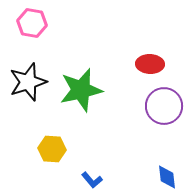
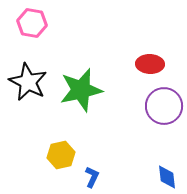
black star: rotated 27 degrees counterclockwise
yellow hexagon: moved 9 px right, 6 px down; rotated 16 degrees counterclockwise
blue L-shape: moved 3 px up; rotated 115 degrees counterclockwise
